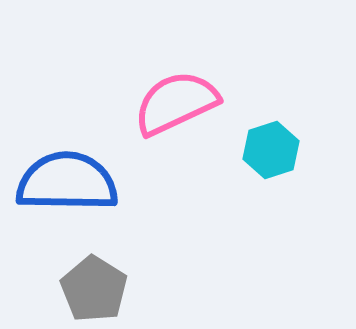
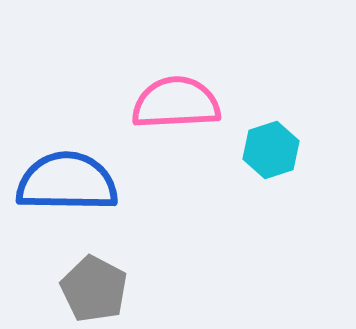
pink semicircle: rotated 22 degrees clockwise
gray pentagon: rotated 4 degrees counterclockwise
